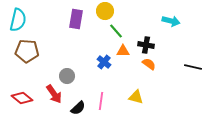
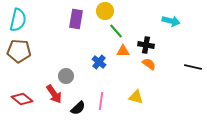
brown pentagon: moved 8 px left
blue cross: moved 5 px left
gray circle: moved 1 px left
red diamond: moved 1 px down
